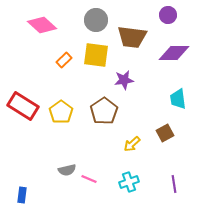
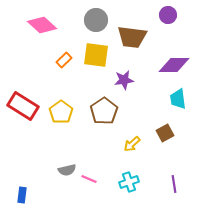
purple diamond: moved 12 px down
